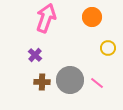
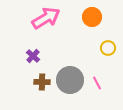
pink arrow: rotated 40 degrees clockwise
purple cross: moved 2 px left, 1 px down
pink line: rotated 24 degrees clockwise
